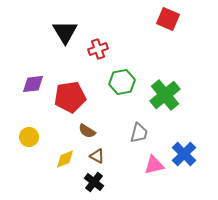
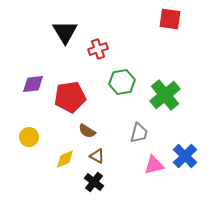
red square: moved 2 px right; rotated 15 degrees counterclockwise
blue cross: moved 1 px right, 2 px down
